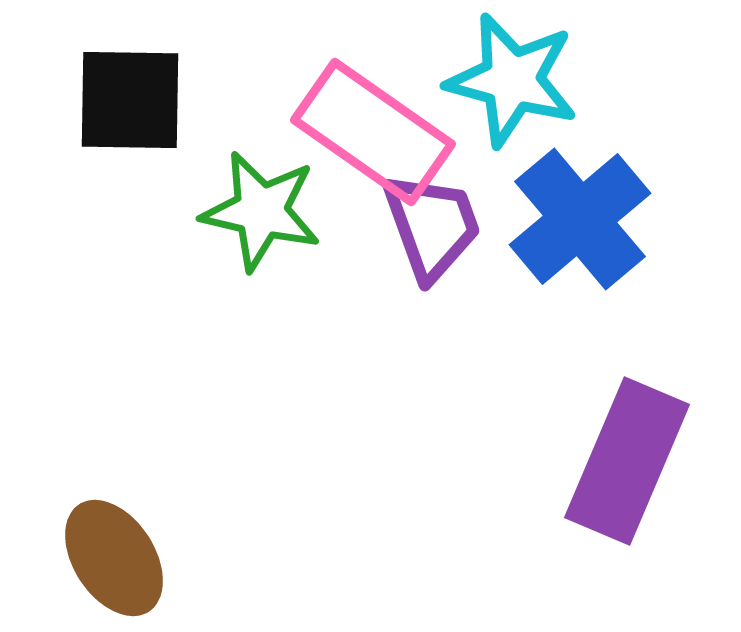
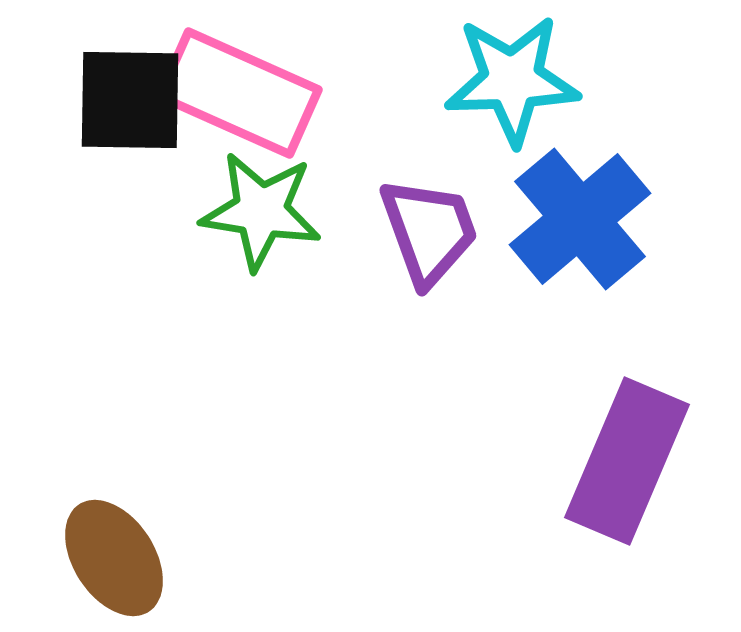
cyan star: rotated 17 degrees counterclockwise
pink rectangle: moved 134 px left, 39 px up; rotated 11 degrees counterclockwise
green star: rotated 4 degrees counterclockwise
purple trapezoid: moved 3 px left, 5 px down
